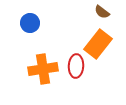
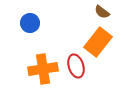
orange rectangle: moved 2 px up
red ellipse: rotated 20 degrees counterclockwise
